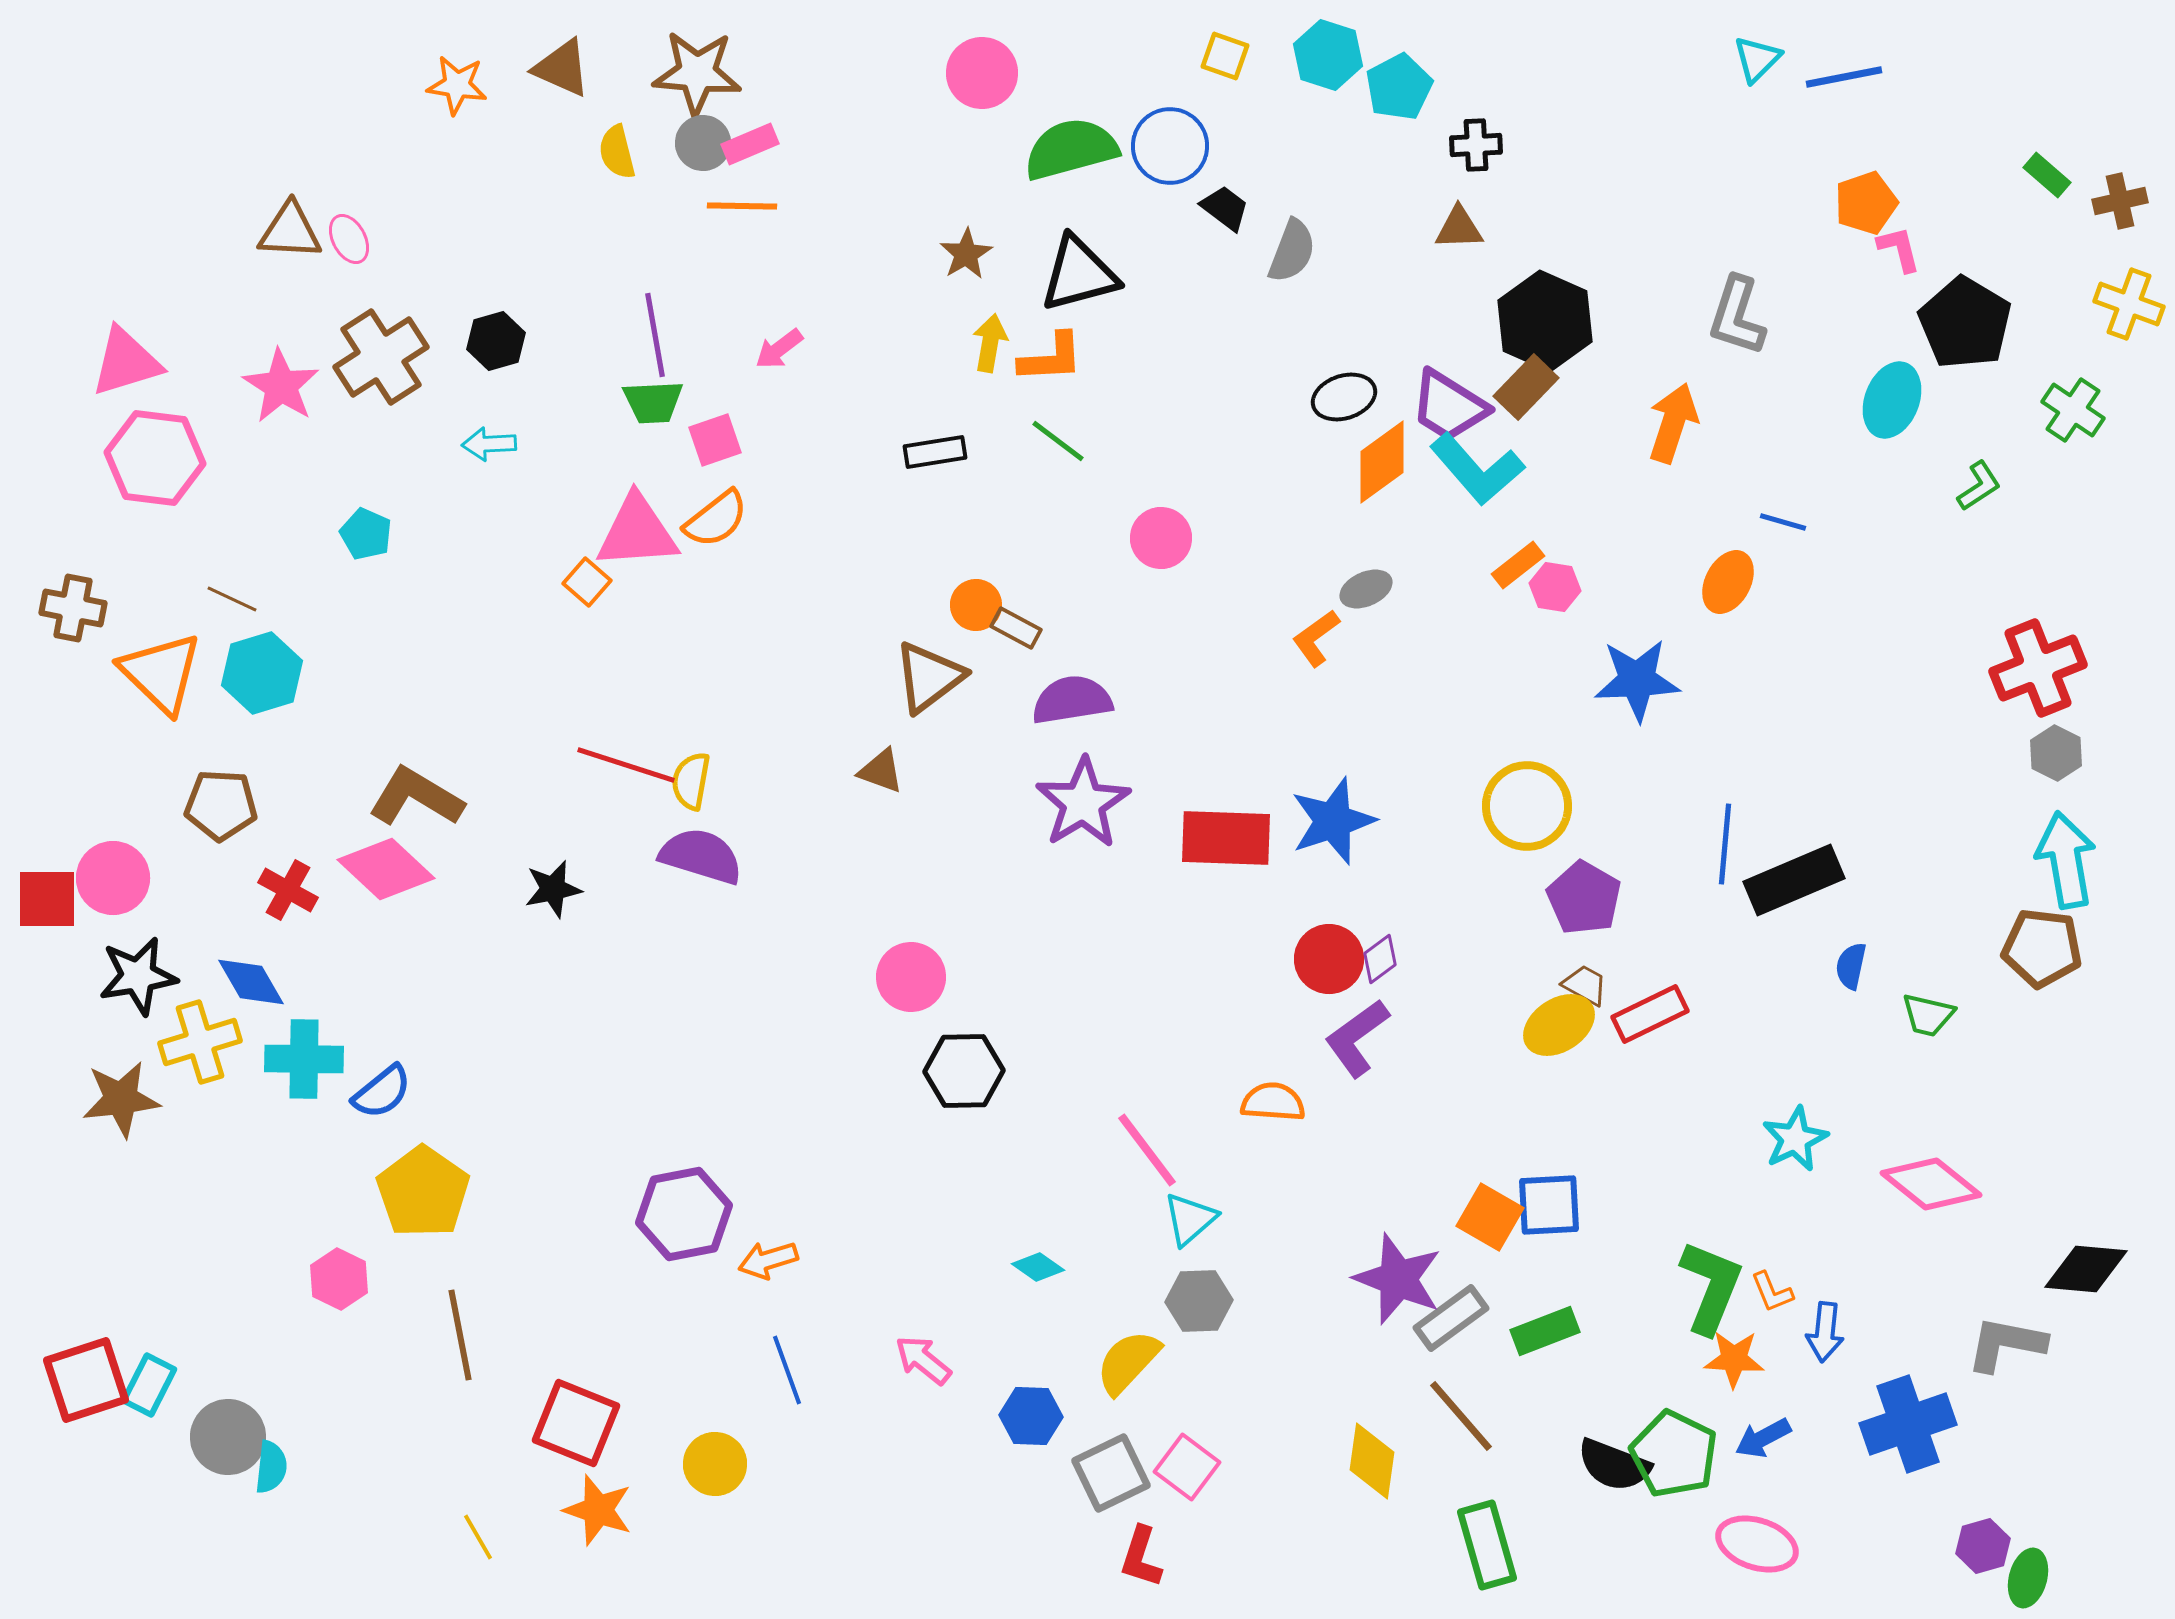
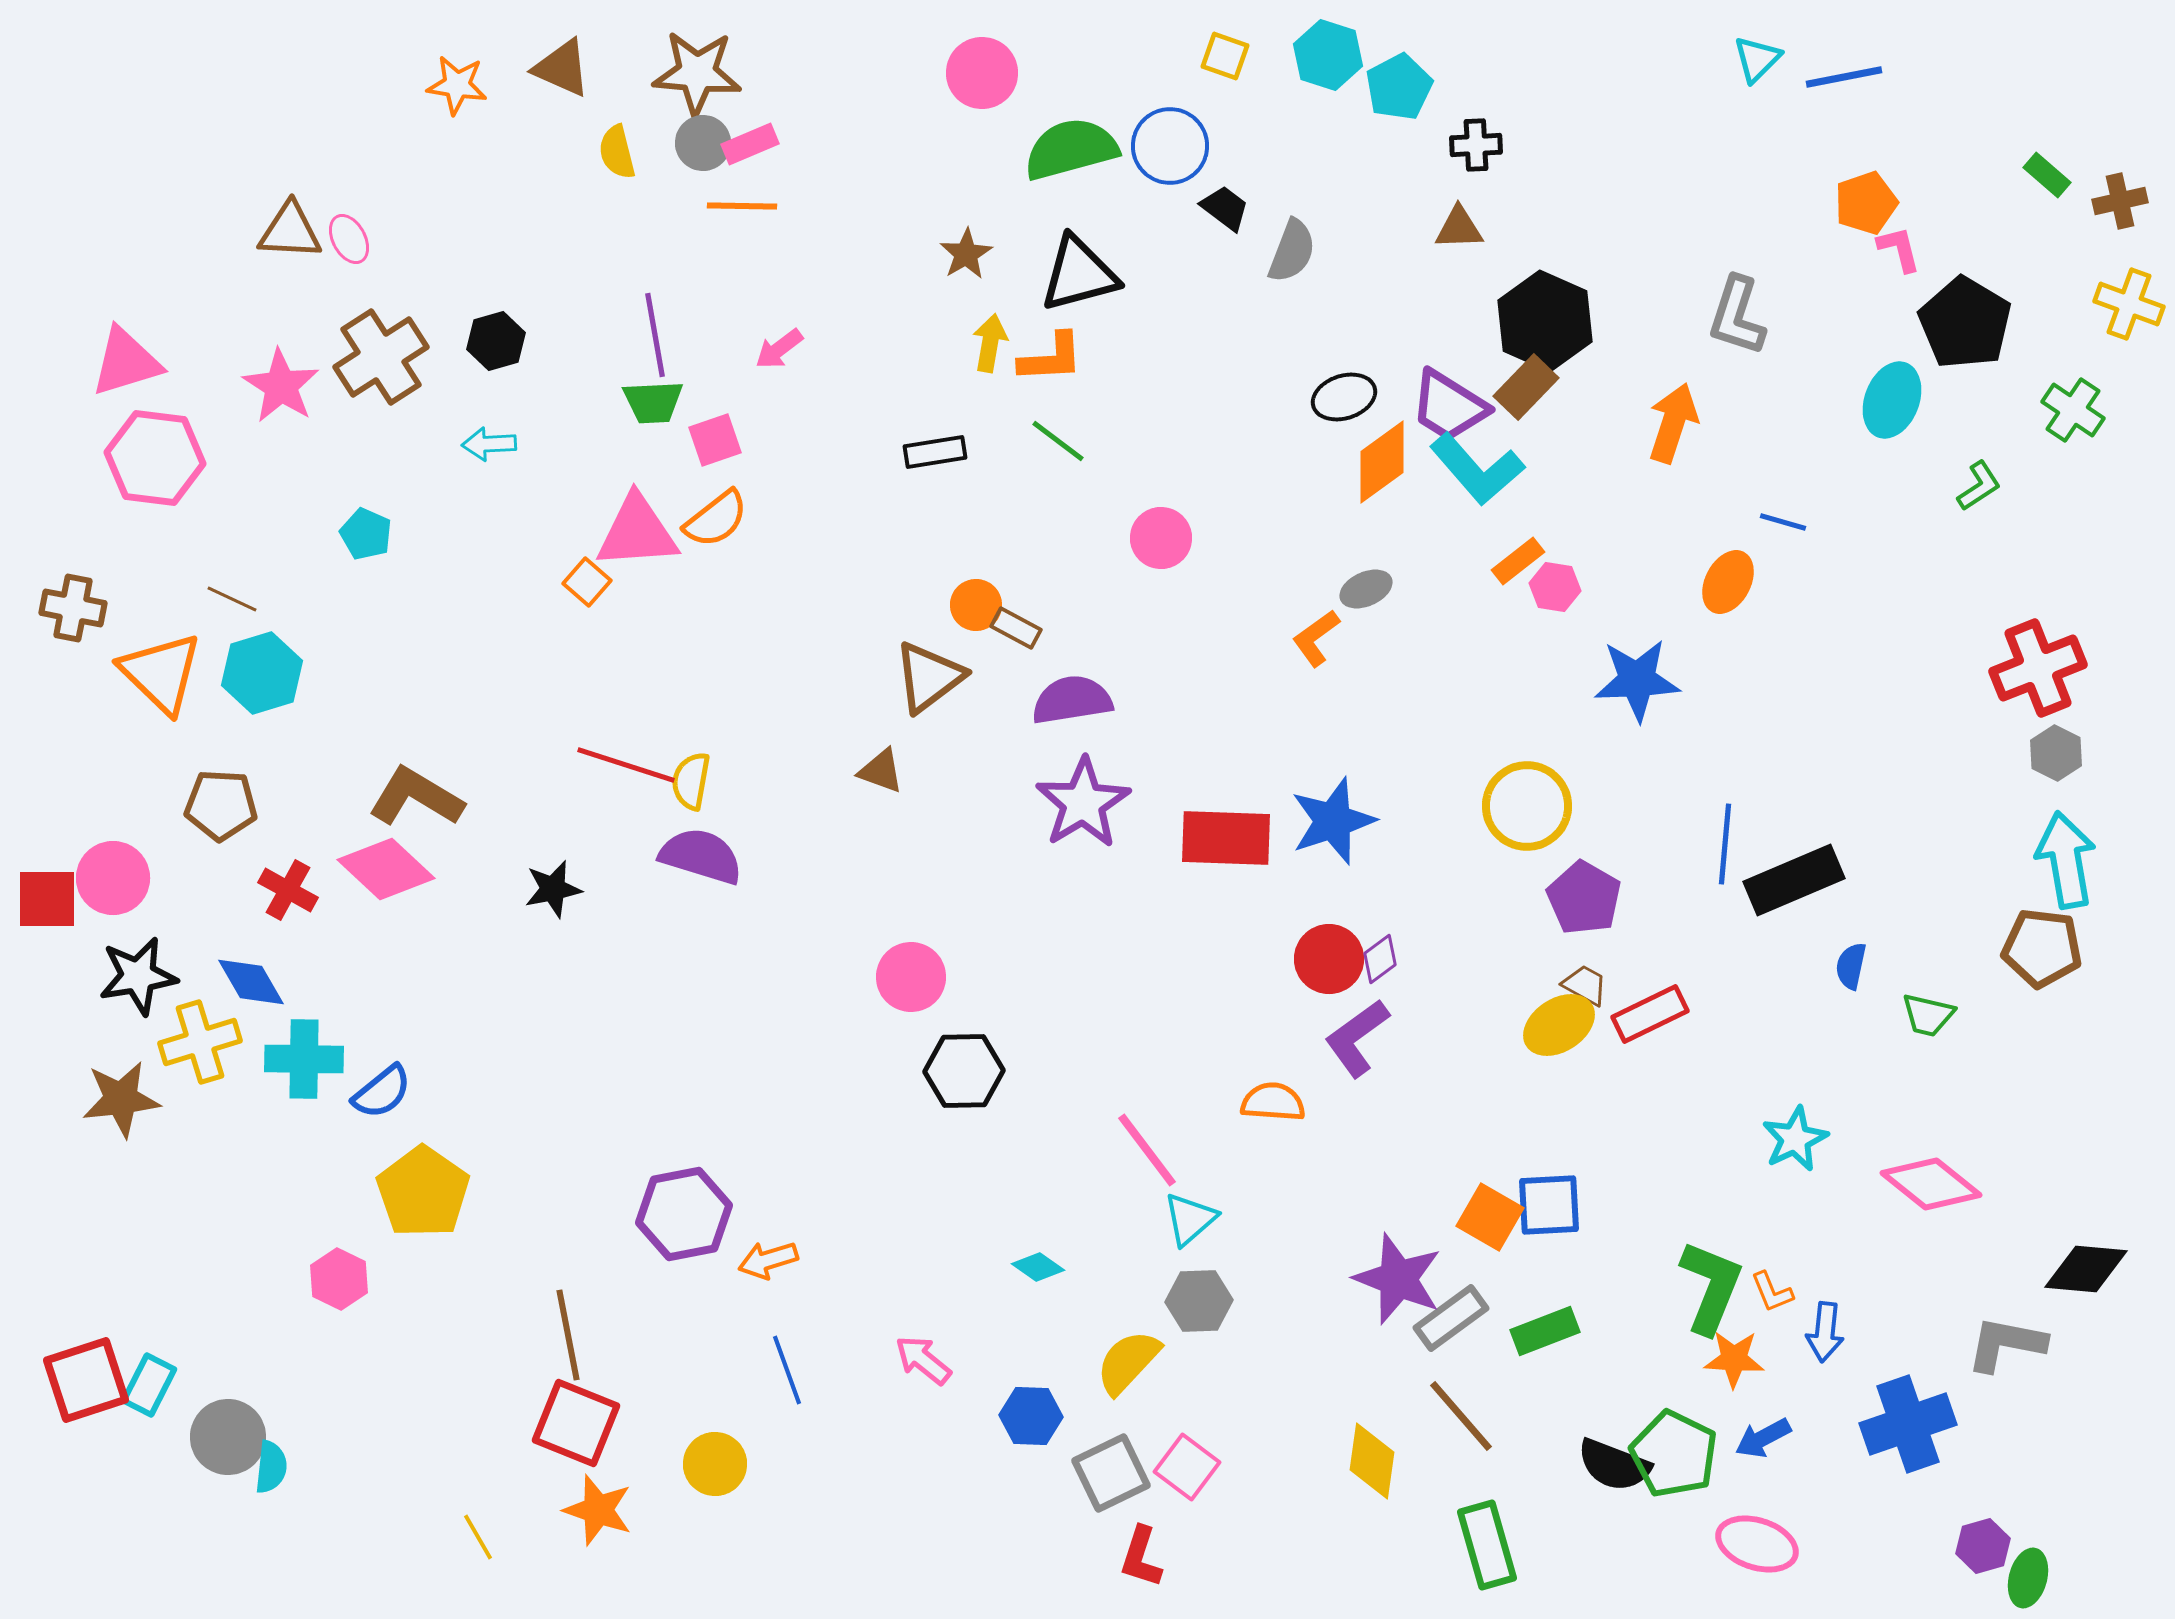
orange rectangle at (1518, 565): moved 4 px up
brown line at (460, 1335): moved 108 px right
